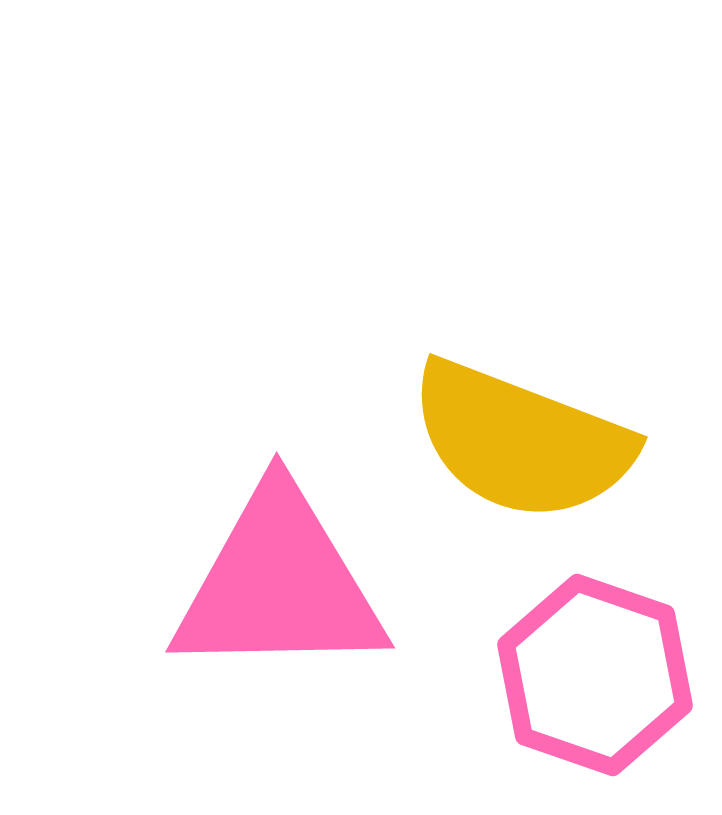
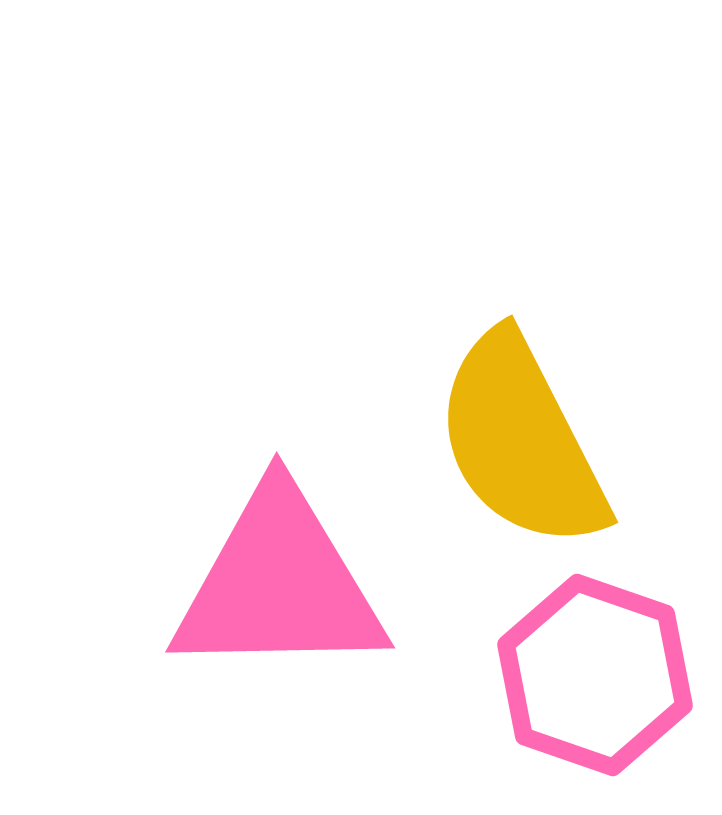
yellow semicircle: rotated 42 degrees clockwise
